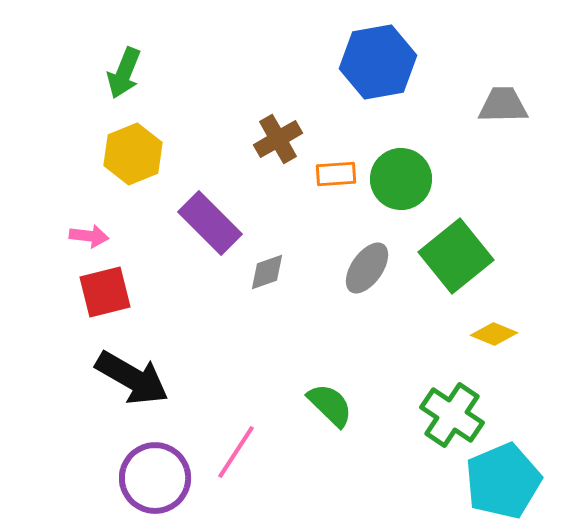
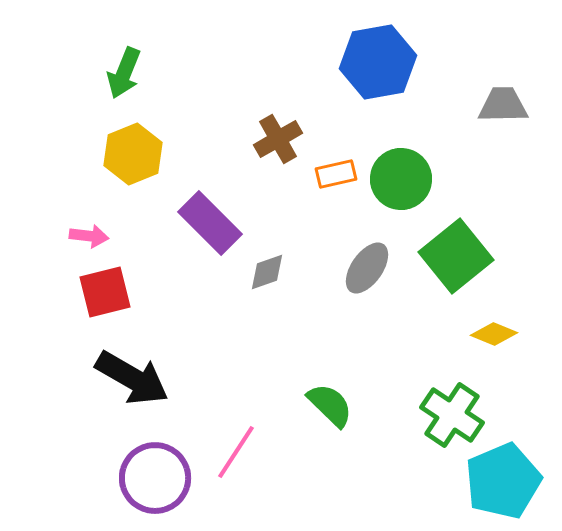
orange rectangle: rotated 9 degrees counterclockwise
